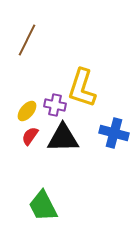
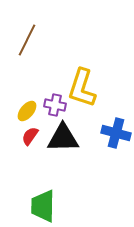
blue cross: moved 2 px right
green trapezoid: rotated 28 degrees clockwise
